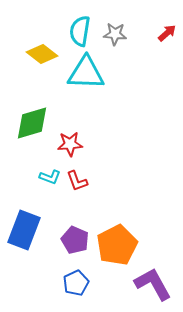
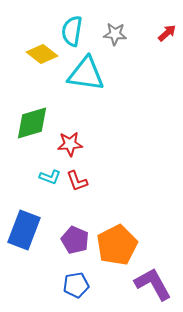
cyan semicircle: moved 8 px left
cyan triangle: moved 1 px down; rotated 6 degrees clockwise
blue pentagon: moved 2 px down; rotated 15 degrees clockwise
